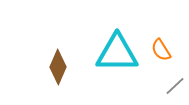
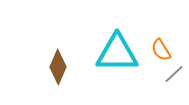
gray line: moved 1 px left, 12 px up
